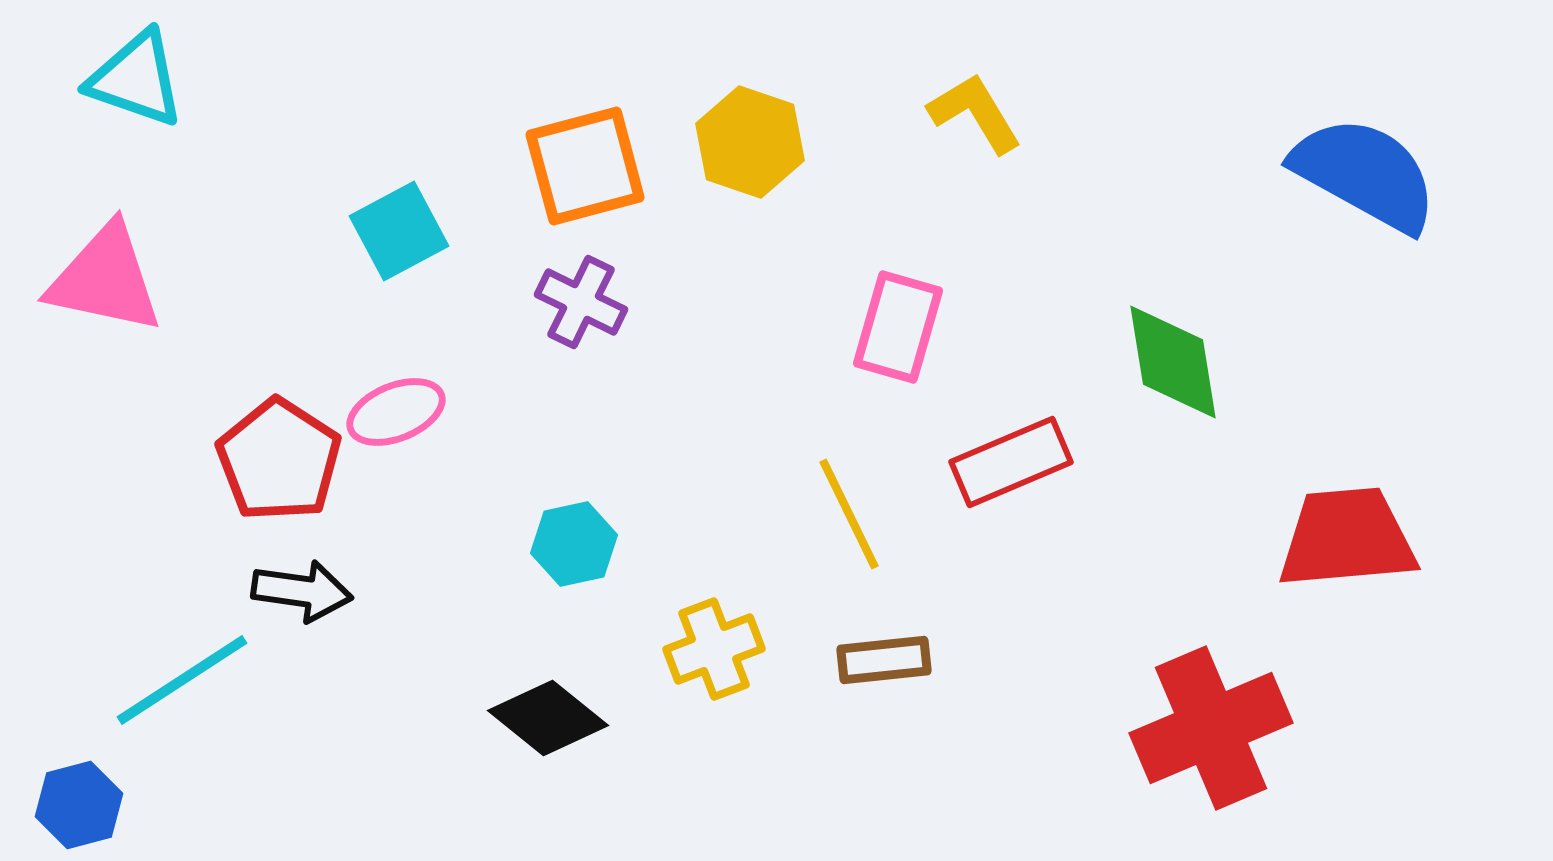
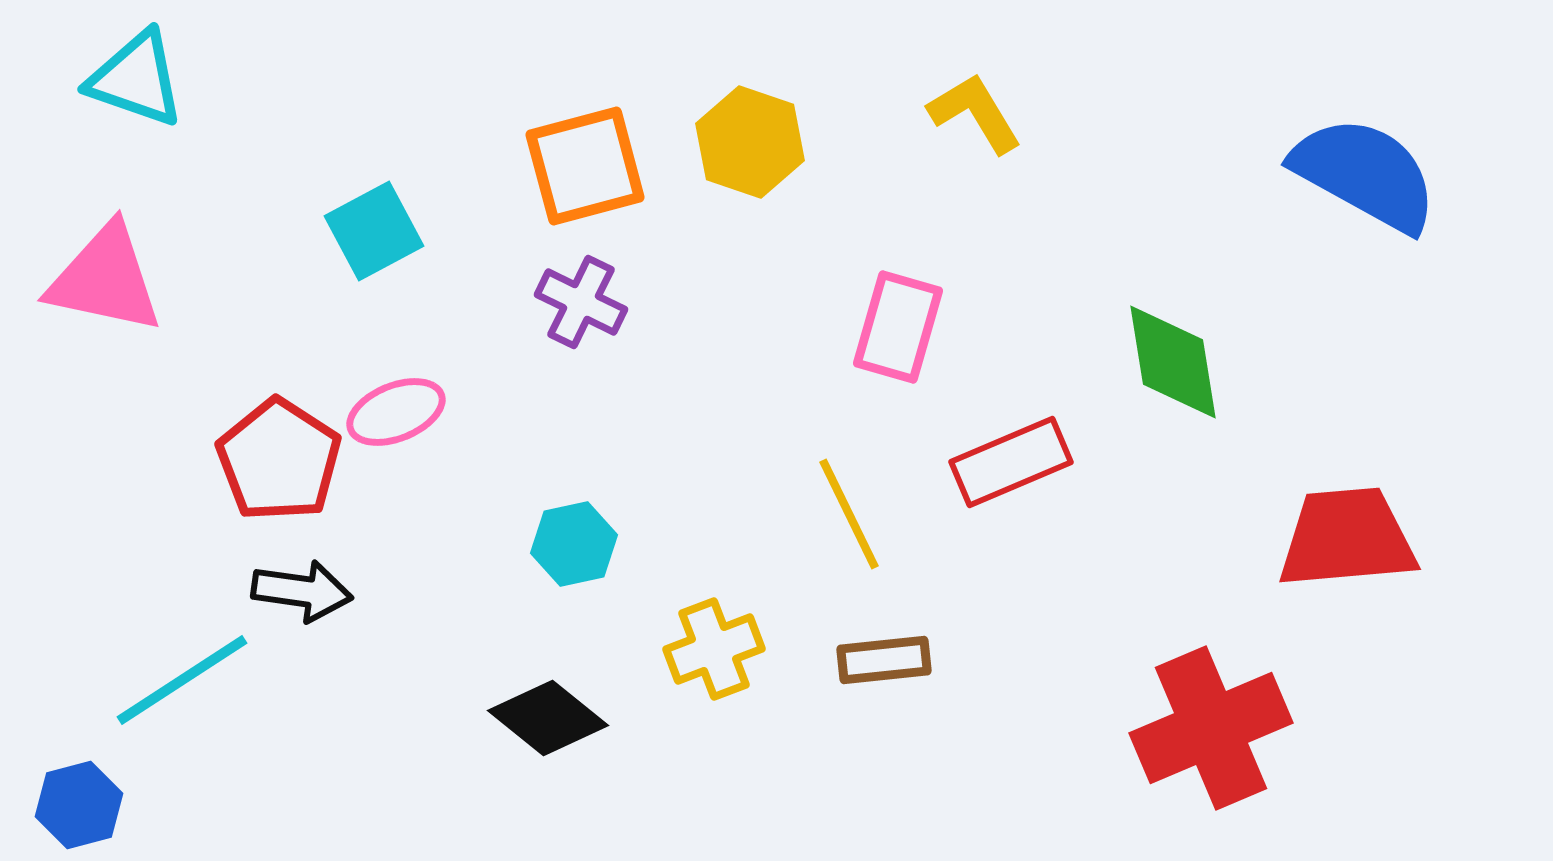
cyan square: moved 25 px left
